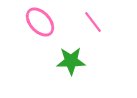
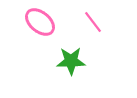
pink ellipse: rotated 8 degrees counterclockwise
